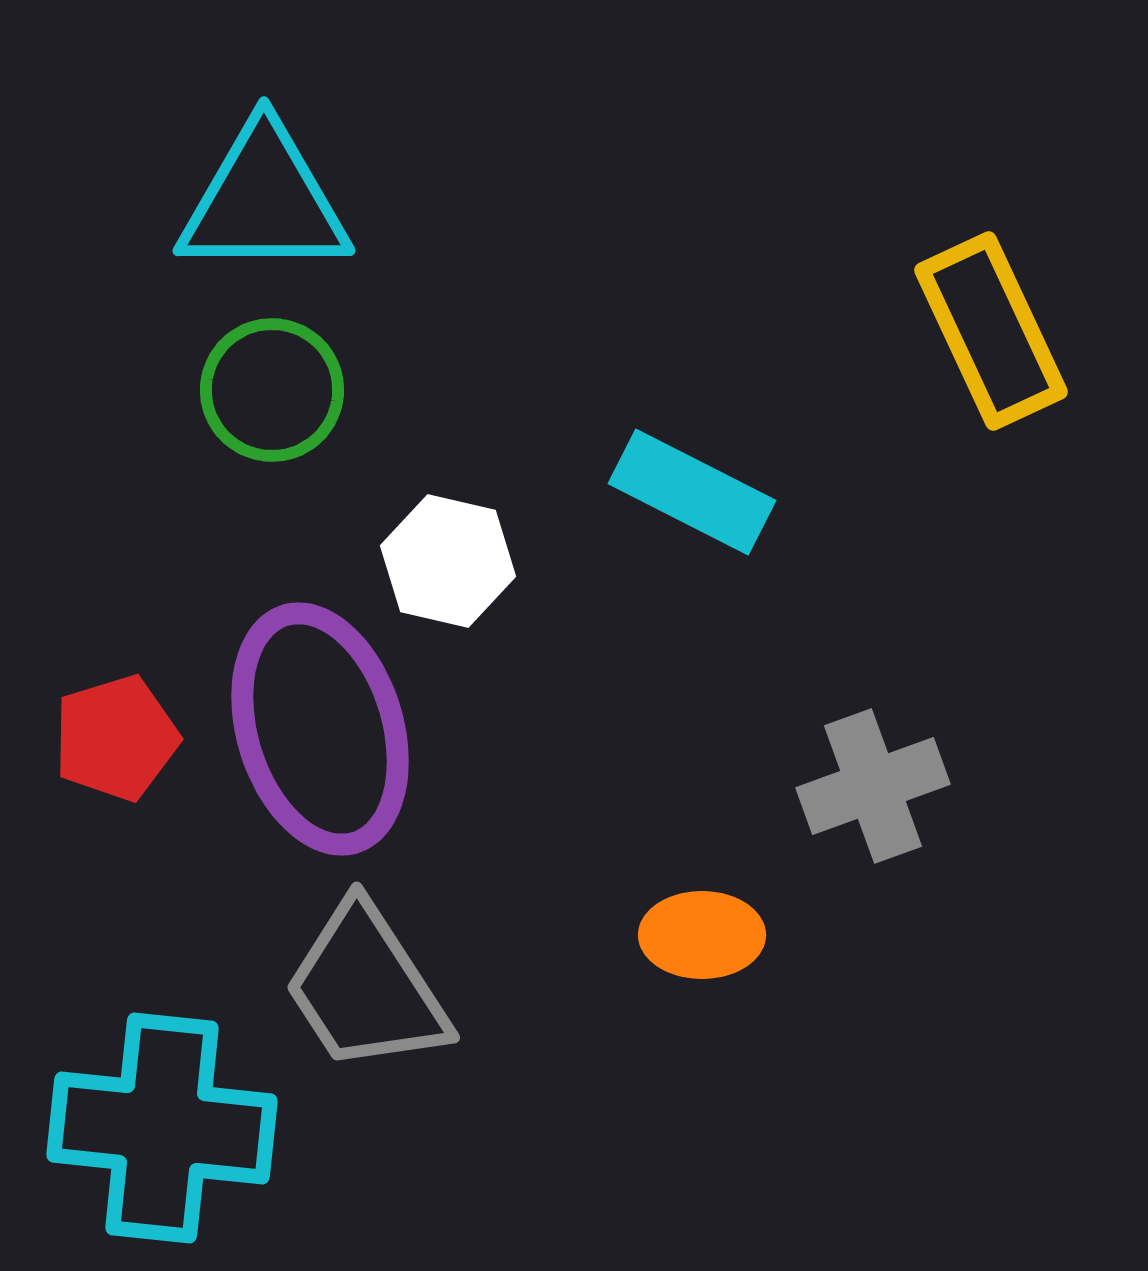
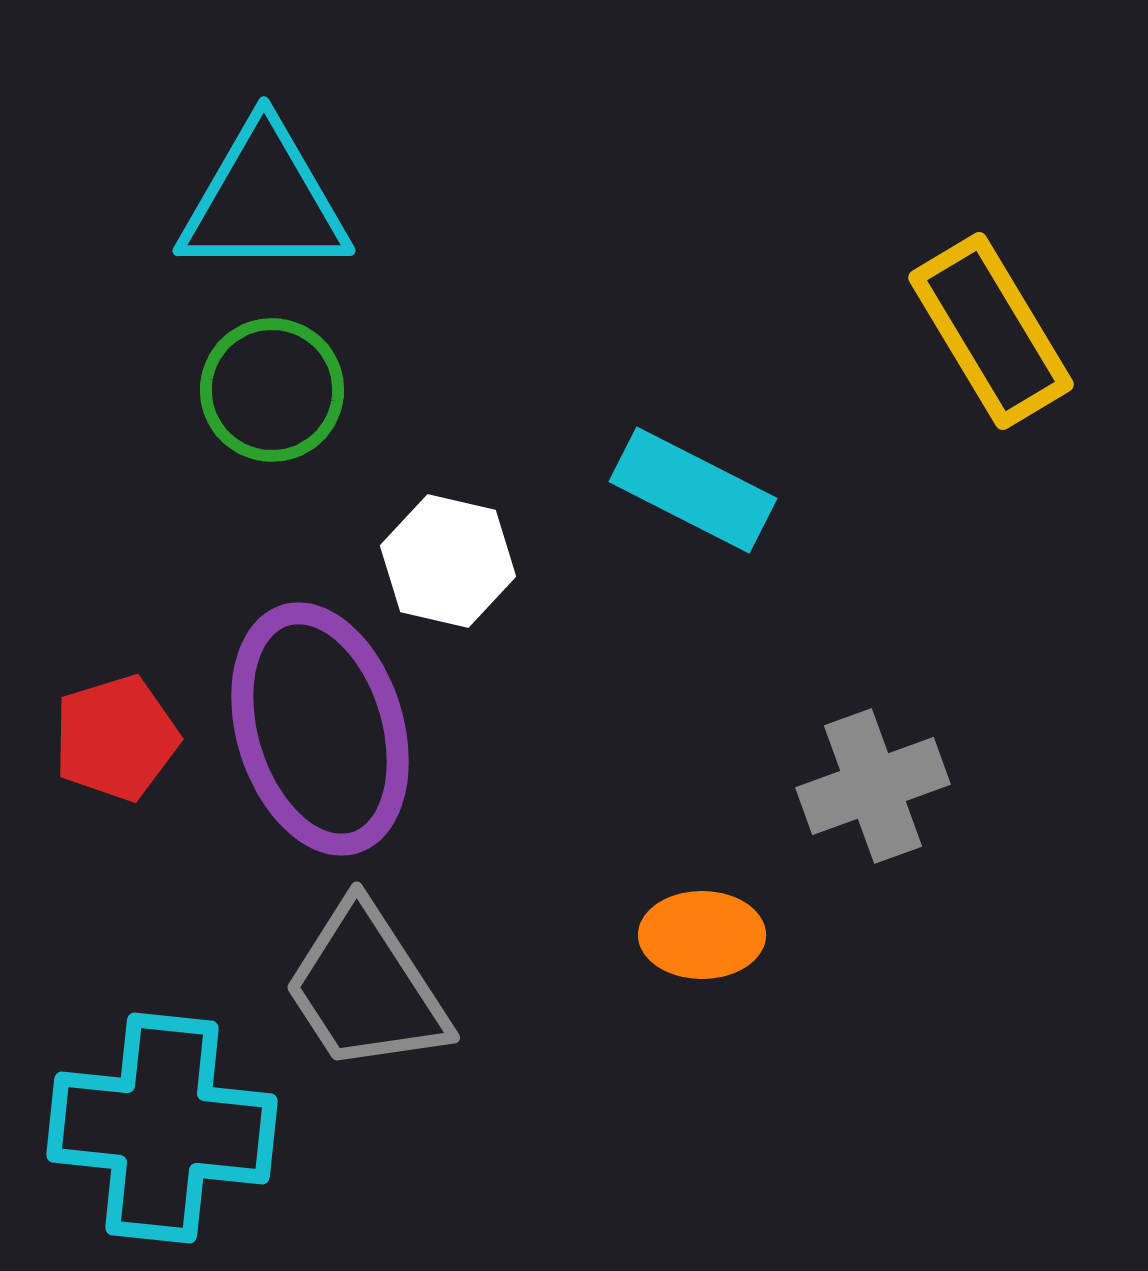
yellow rectangle: rotated 6 degrees counterclockwise
cyan rectangle: moved 1 px right, 2 px up
